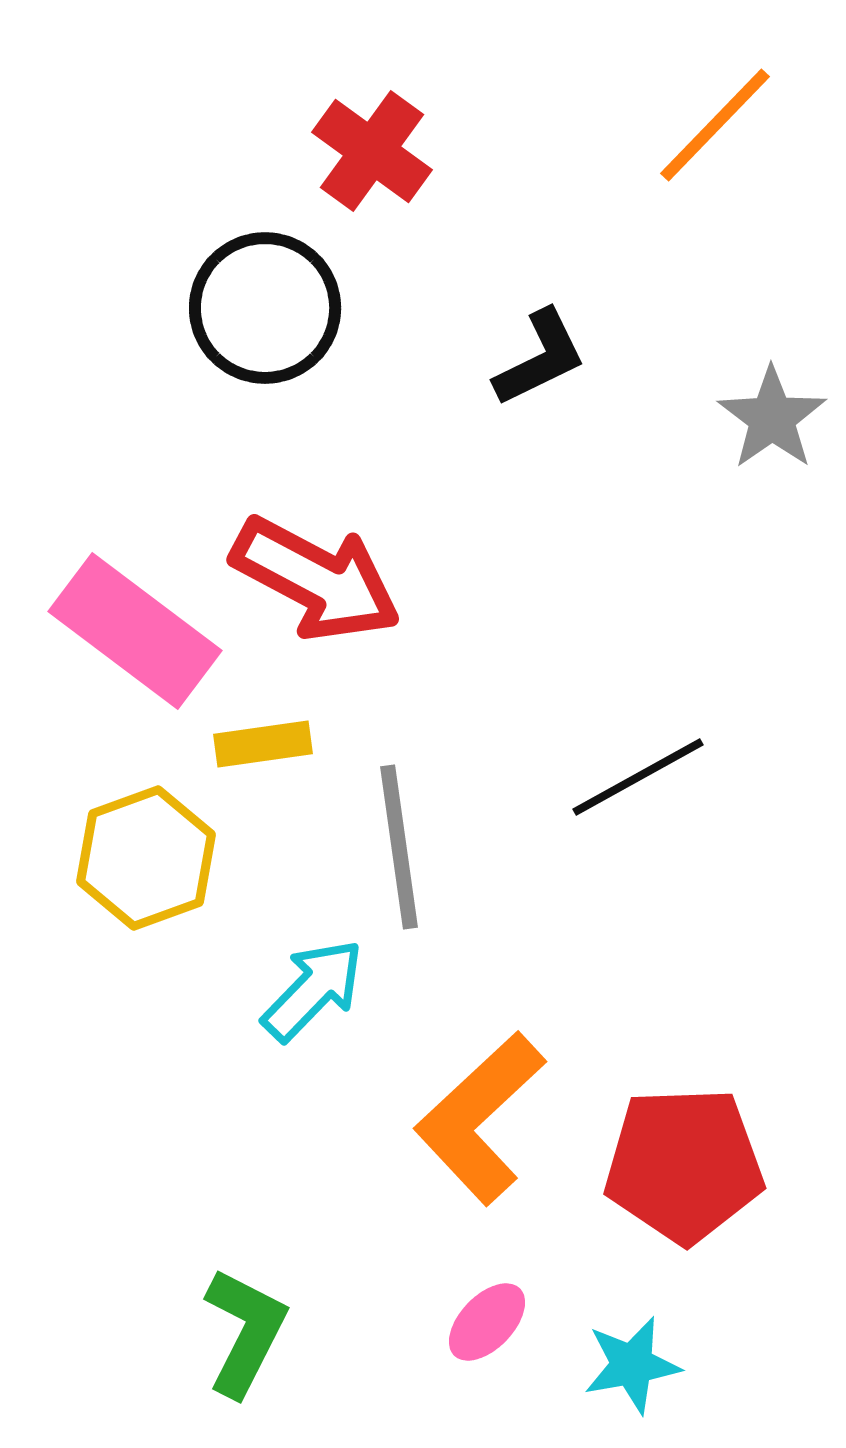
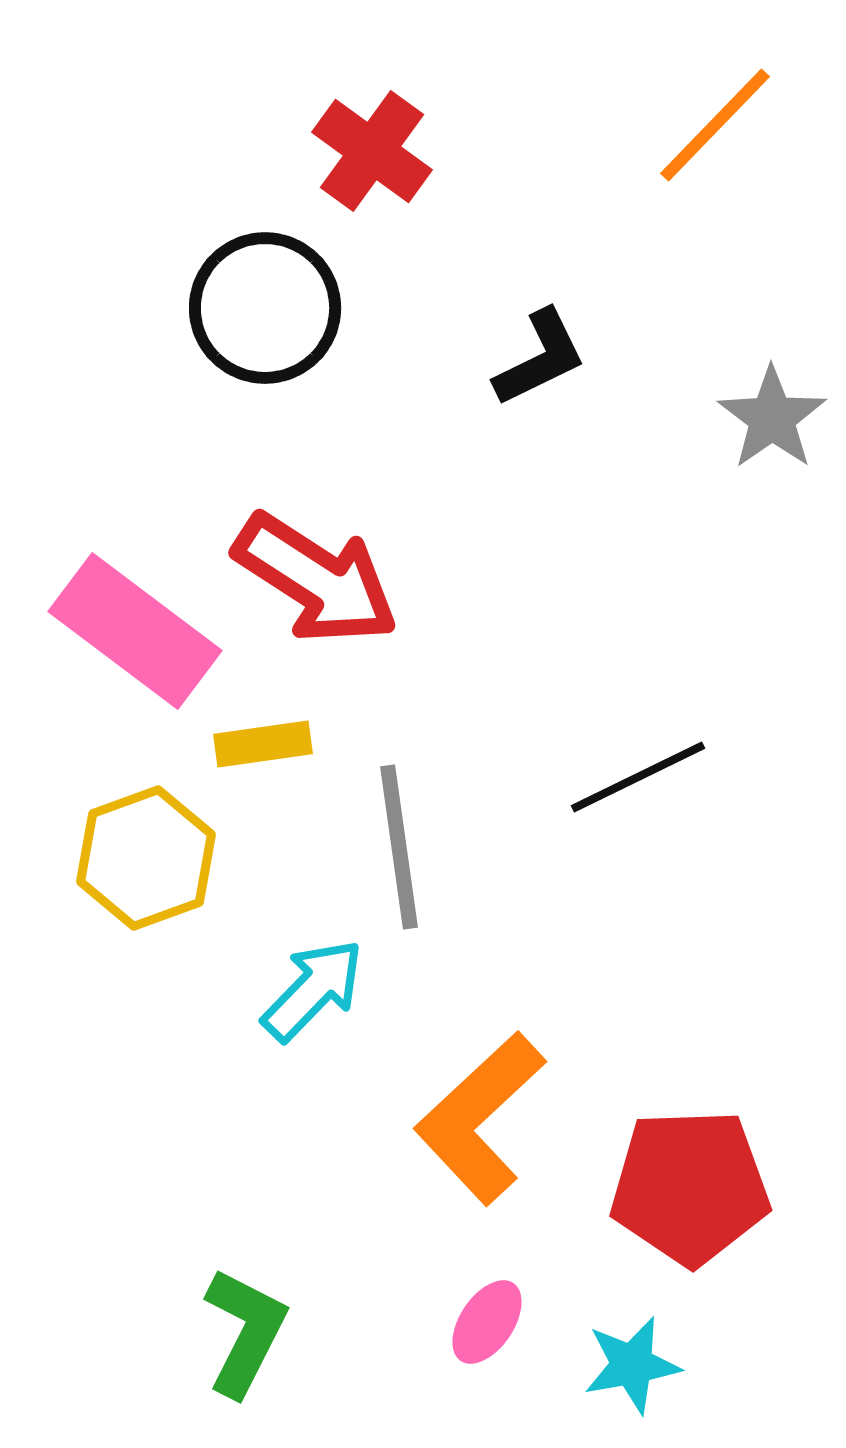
red arrow: rotated 5 degrees clockwise
black line: rotated 3 degrees clockwise
red pentagon: moved 6 px right, 22 px down
pink ellipse: rotated 10 degrees counterclockwise
